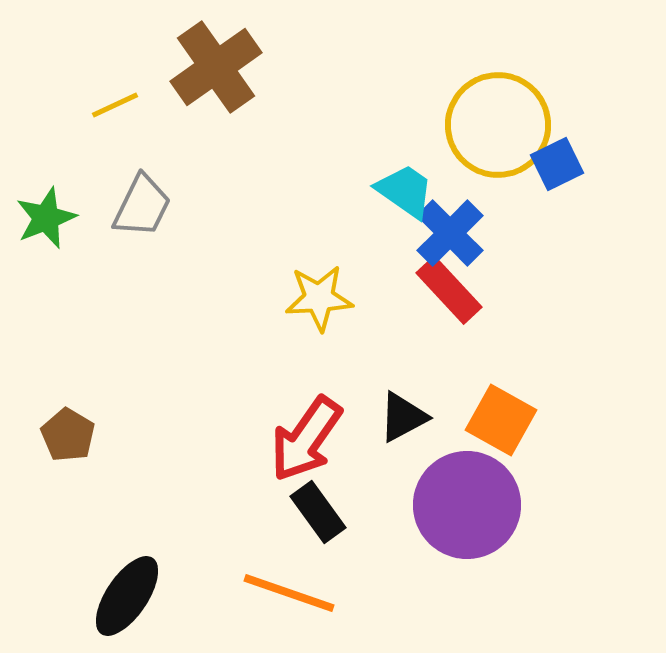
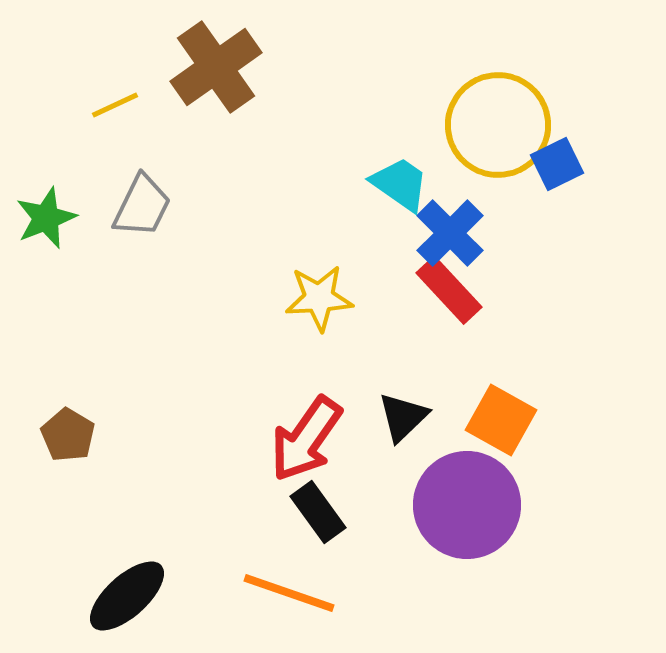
cyan trapezoid: moved 5 px left, 7 px up
black triangle: rotated 16 degrees counterclockwise
black ellipse: rotated 14 degrees clockwise
